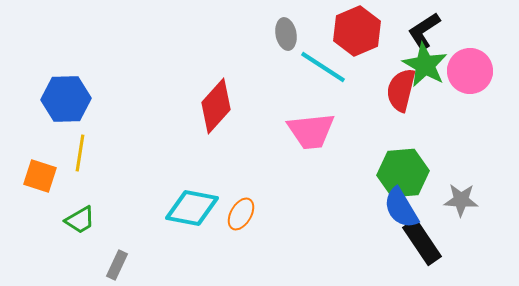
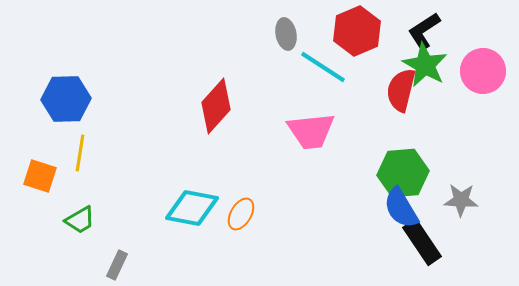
pink circle: moved 13 px right
